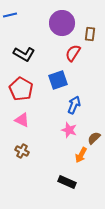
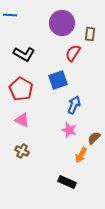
blue line: rotated 16 degrees clockwise
